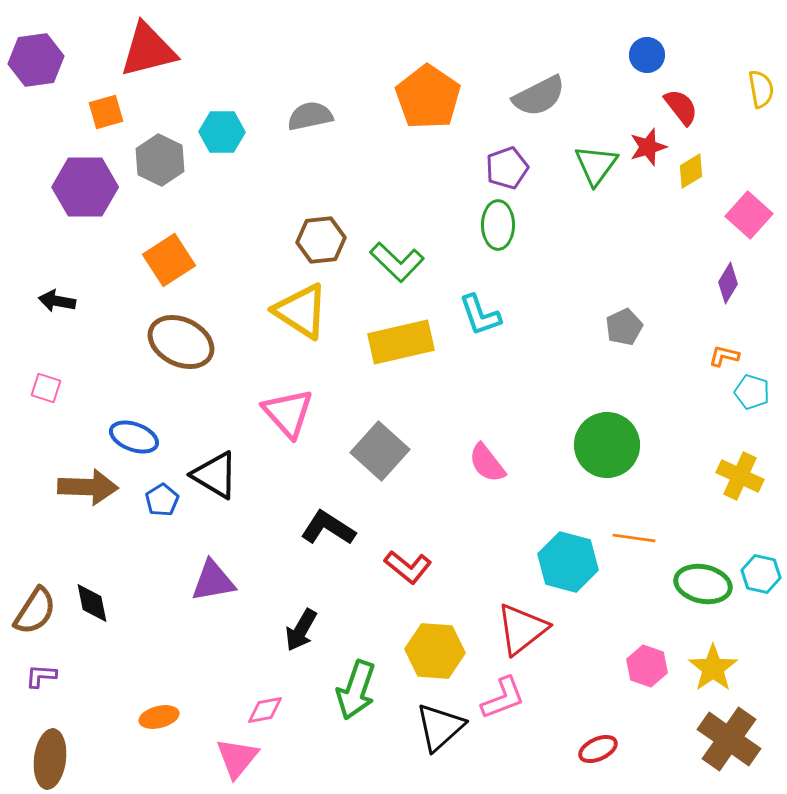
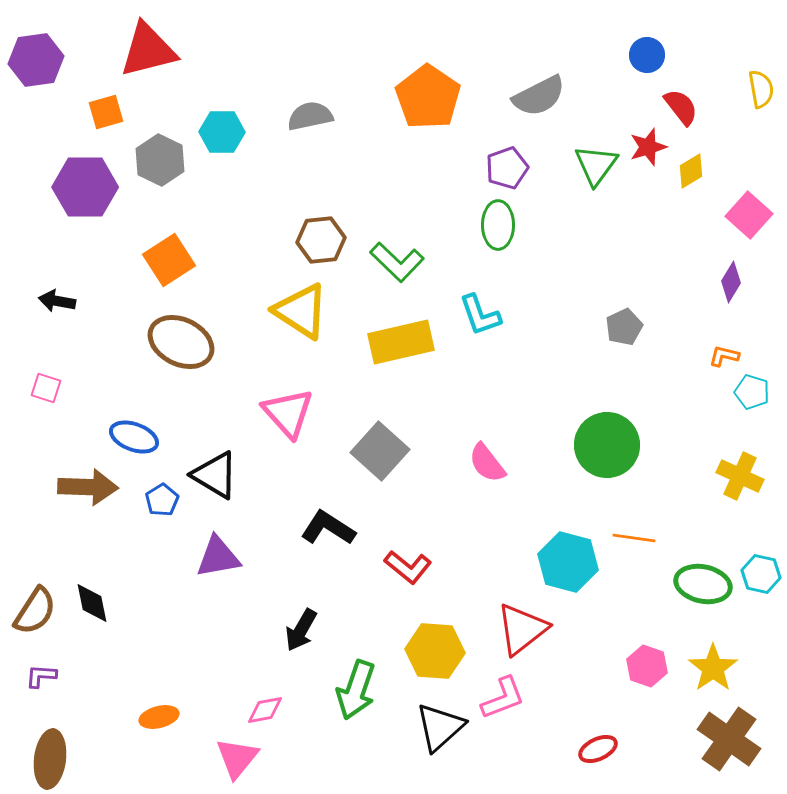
purple diamond at (728, 283): moved 3 px right, 1 px up
purple triangle at (213, 581): moved 5 px right, 24 px up
